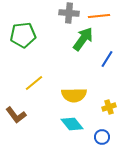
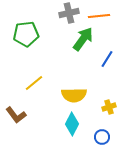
gray cross: rotated 18 degrees counterclockwise
green pentagon: moved 3 px right, 1 px up
cyan diamond: rotated 65 degrees clockwise
